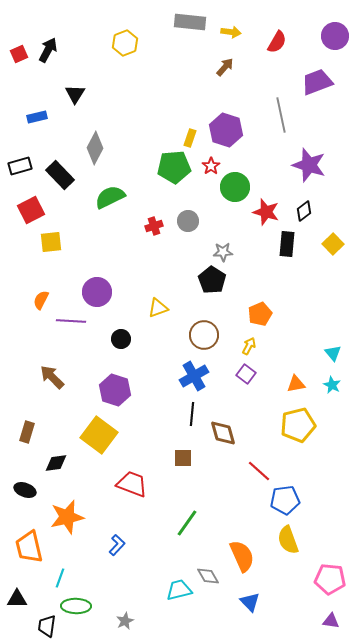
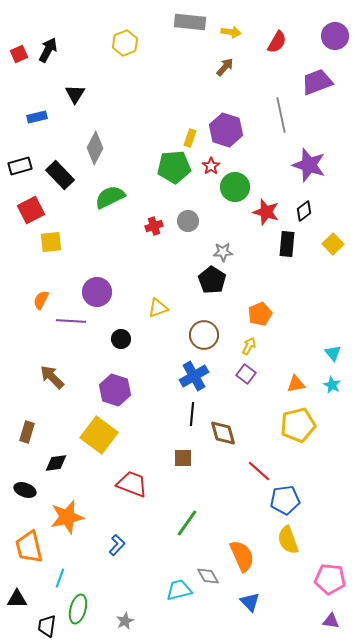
green ellipse at (76, 606): moved 2 px right, 3 px down; rotated 76 degrees counterclockwise
